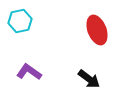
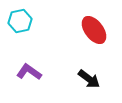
red ellipse: moved 3 px left; rotated 16 degrees counterclockwise
